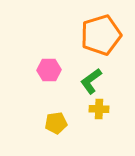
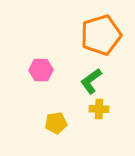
pink hexagon: moved 8 px left
